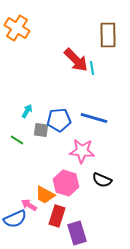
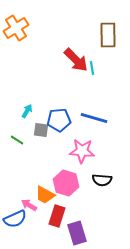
orange cross: moved 1 px left; rotated 25 degrees clockwise
black semicircle: rotated 18 degrees counterclockwise
